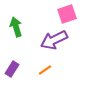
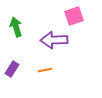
pink square: moved 7 px right, 2 px down
purple arrow: rotated 24 degrees clockwise
orange line: rotated 24 degrees clockwise
